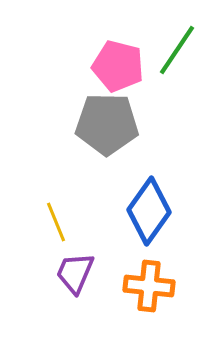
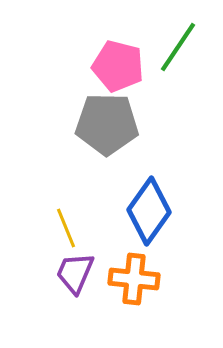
green line: moved 1 px right, 3 px up
yellow line: moved 10 px right, 6 px down
orange cross: moved 15 px left, 7 px up
